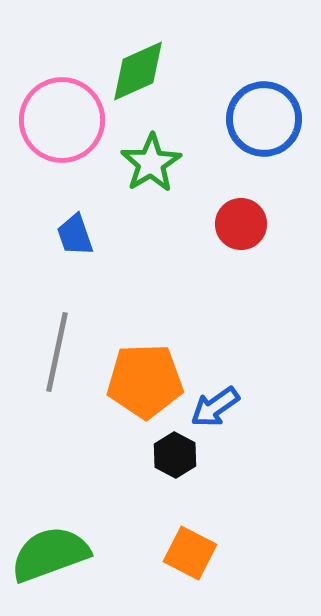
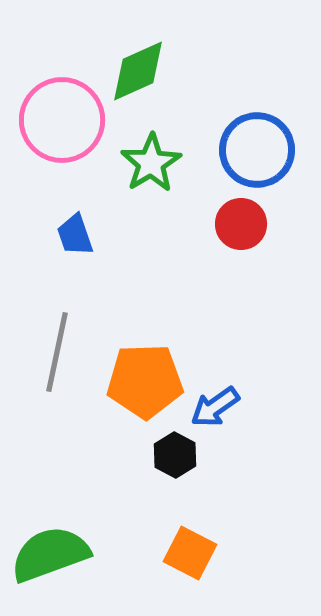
blue circle: moved 7 px left, 31 px down
